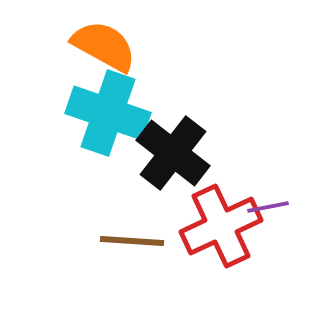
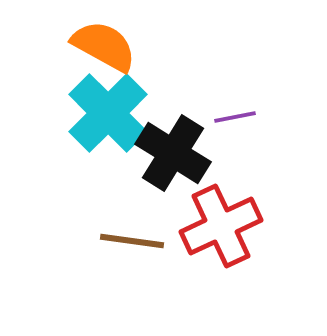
cyan cross: rotated 26 degrees clockwise
black cross: rotated 6 degrees counterclockwise
purple line: moved 33 px left, 90 px up
brown line: rotated 4 degrees clockwise
